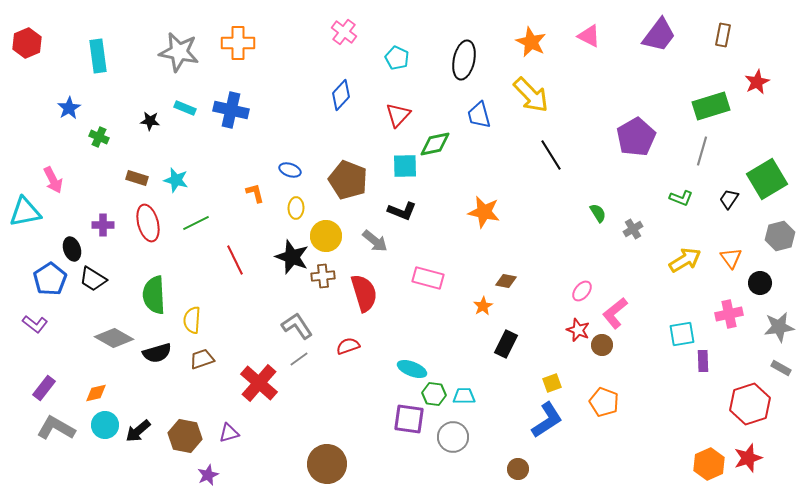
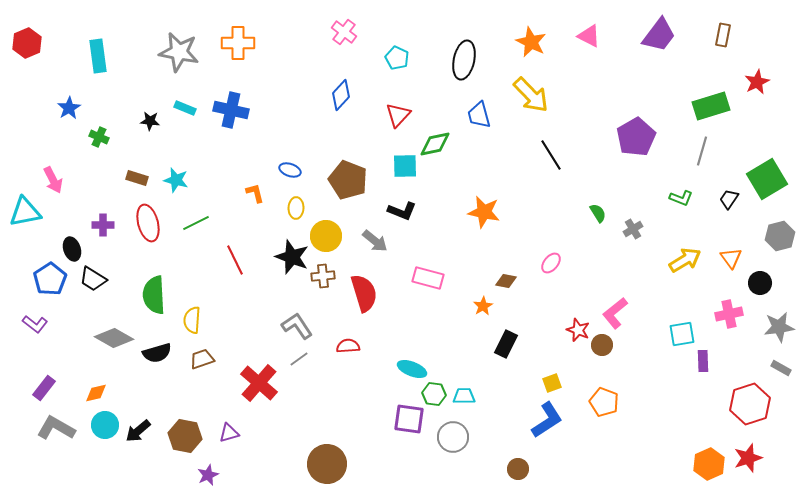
pink ellipse at (582, 291): moved 31 px left, 28 px up
red semicircle at (348, 346): rotated 15 degrees clockwise
